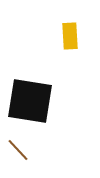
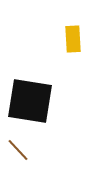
yellow rectangle: moved 3 px right, 3 px down
